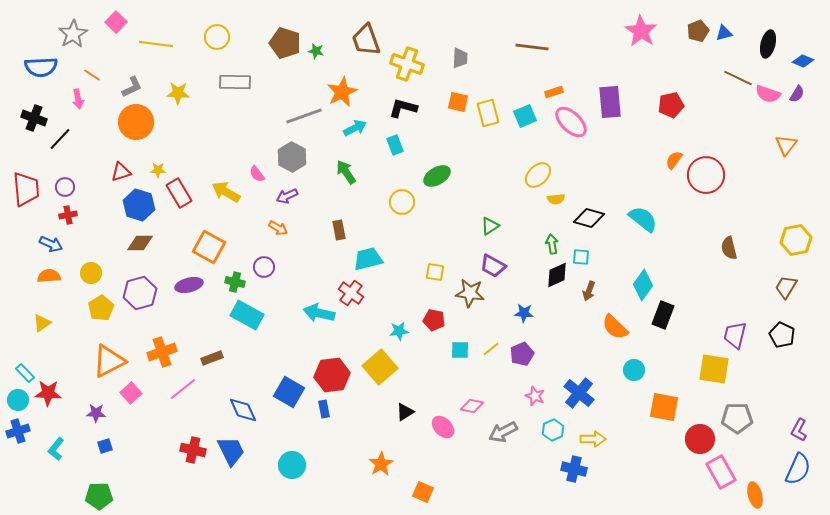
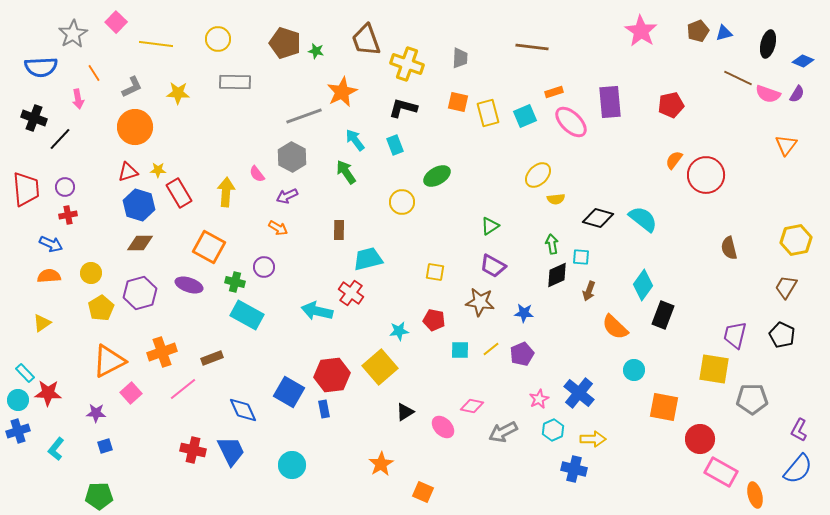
yellow circle at (217, 37): moved 1 px right, 2 px down
orange line at (92, 75): moved 2 px right, 2 px up; rotated 24 degrees clockwise
orange circle at (136, 122): moved 1 px left, 5 px down
cyan arrow at (355, 128): moved 12 px down; rotated 100 degrees counterclockwise
red triangle at (121, 172): moved 7 px right
yellow arrow at (226, 192): rotated 64 degrees clockwise
black diamond at (589, 218): moved 9 px right
brown rectangle at (339, 230): rotated 12 degrees clockwise
purple ellipse at (189, 285): rotated 32 degrees clockwise
brown star at (470, 293): moved 10 px right, 9 px down
cyan arrow at (319, 313): moved 2 px left, 2 px up
pink star at (535, 396): moved 4 px right, 3 px down; rotated 24 degrees clockwise
gray pentagon at (737, 418): moved 15 px right, 19 px up
blue semicircle at (798, 469): rotated 16 degrees clockwise
pink rectangle at (721, 472): rotated 32 degrees counterclockwise
